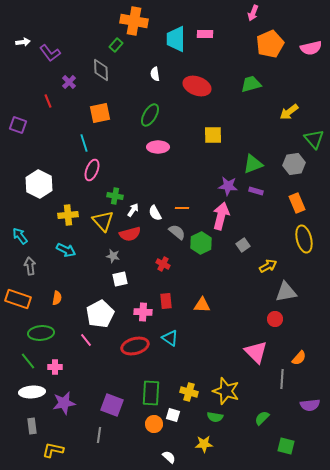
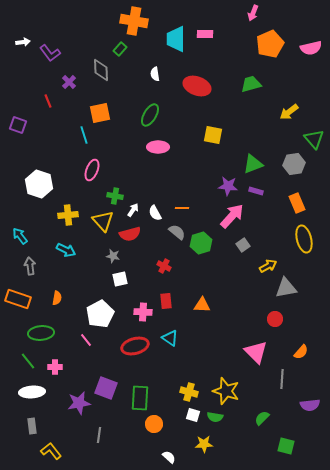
green rectangle at (116, 45): moved 4 px right, 4 px down
yellow square at (213, 135): rotated 12 degrees clockwise
cyan line at (84, 143): moved 8 px up
white hexagon at (39, 184): rotated 8 degrees counterclockwise
pink arrow at (221, 216): moved 11 px right; rotated 28 degrees clockwise
green hexagon at (201, 243): rotated 10 degrees clockwise
red cross at (163, 264): moved 1 px right, 2 px down
gray triangle at (286, 292): moved 4 px up
orange semicircle at (299, 358): moved 2 px right, 6 px up
green rectangle at (151, 393): moved 11 px left, 5 px down
purple star at (64, 403): moved 15 px right
purple square at (112, 405): moved 6 px left, 17 px up
white square at (173, 415): moved 20 px right
yellow L-shape at (53, 450): moved 2 px left, 1 px down; rotated 40 degrees clockwise
